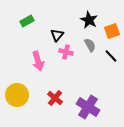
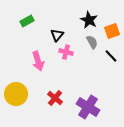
gray semicircle: moved 2 px right, 3 px up
yellow circle: moved 1 px left, 1 px up
